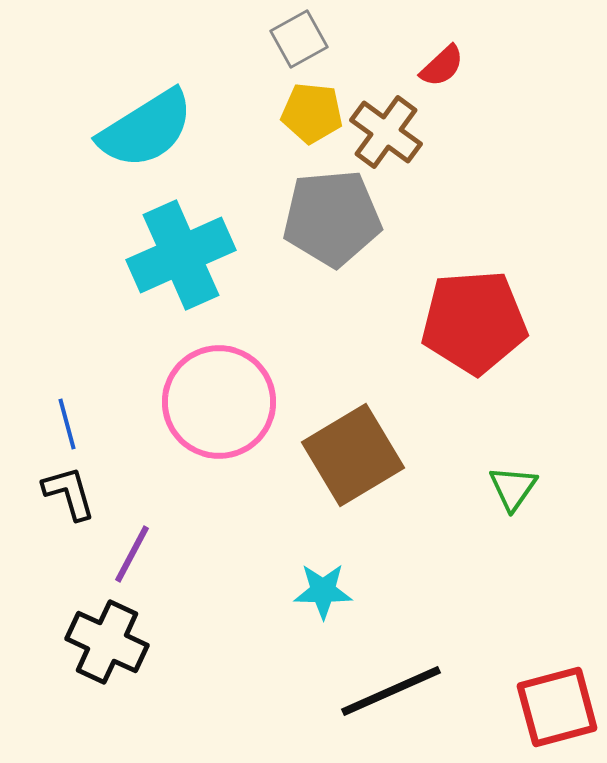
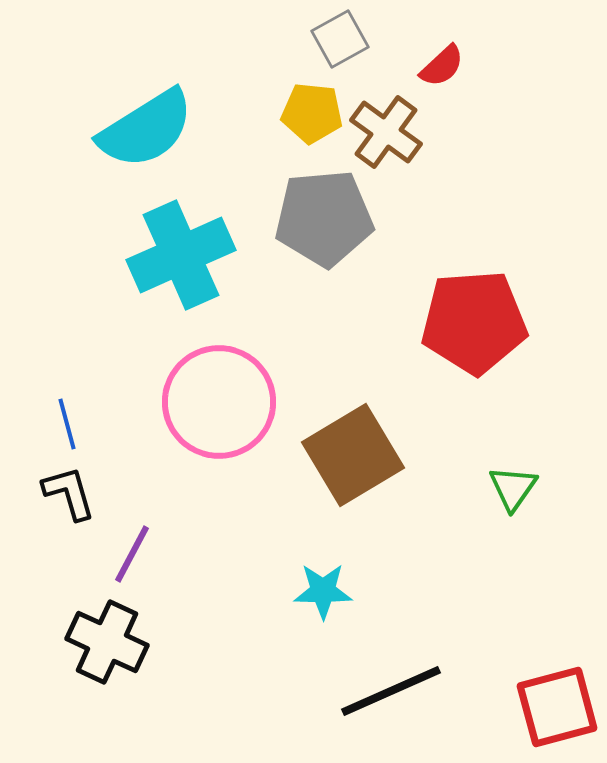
gray square: moved 41 px right
gray pentagon: moved 8 px left
